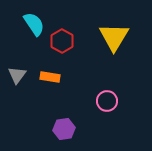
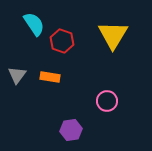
yellow triangle: moved 1 px left, 2 px up
red hexagon: rotated 10 degrees counterclockwise
purple hexagon: moved 7 px right, 1 px down
